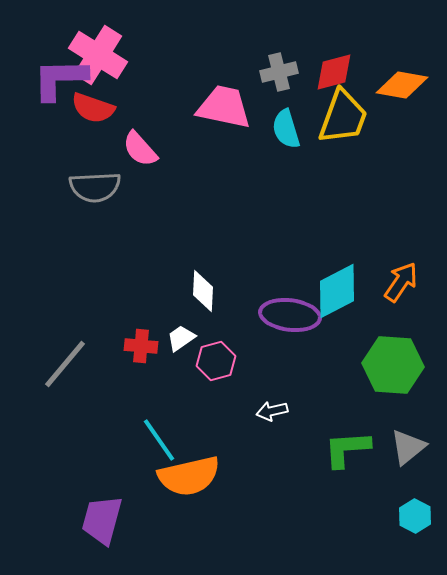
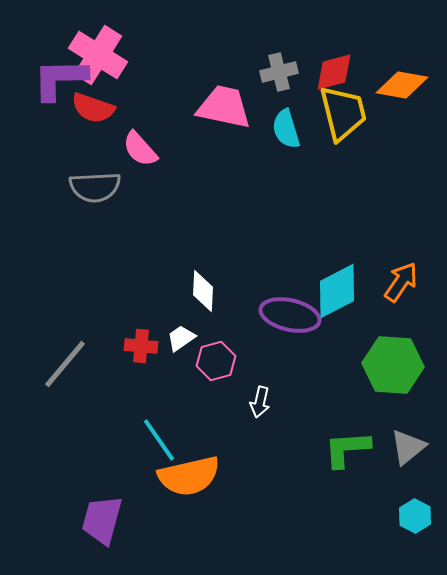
yellow trapezoid: moved 4 px up; rotated 34 degrees counterclockwise
purple ellipse: rotated 6 degrees clockwise
white arrow: moved 12 px left, 9 px up; rotated 64 degrees counterclockwise
